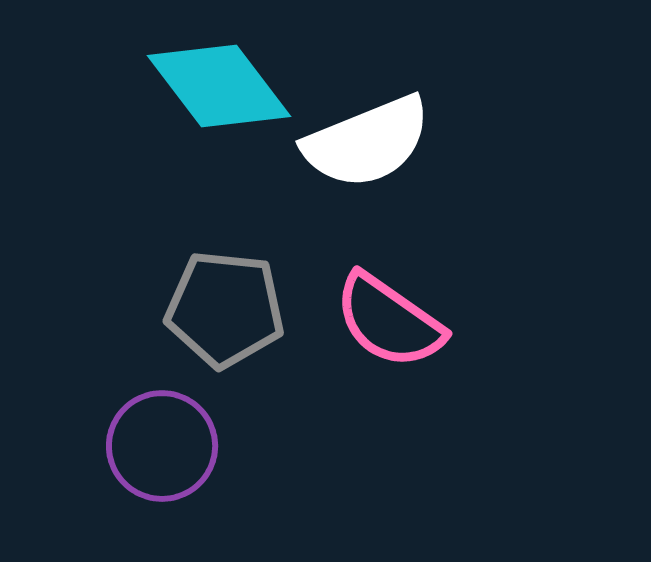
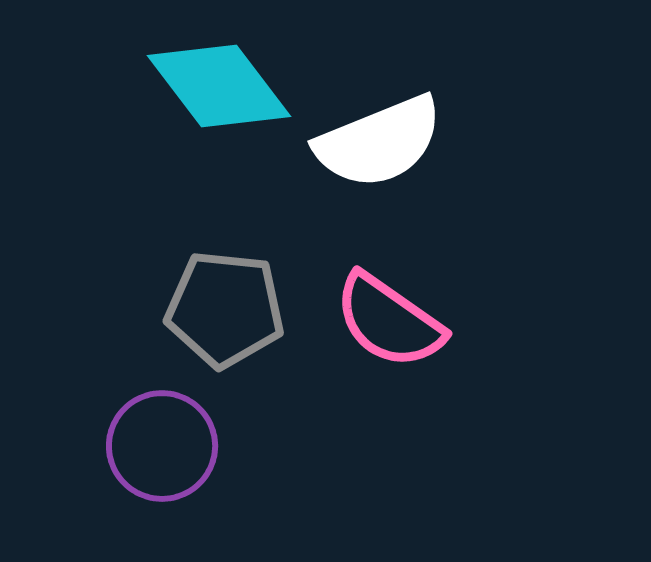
white semicircle: moved 12 px right
